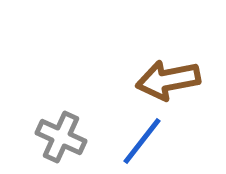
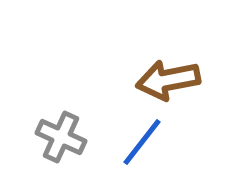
blue line: moved 1 px down
